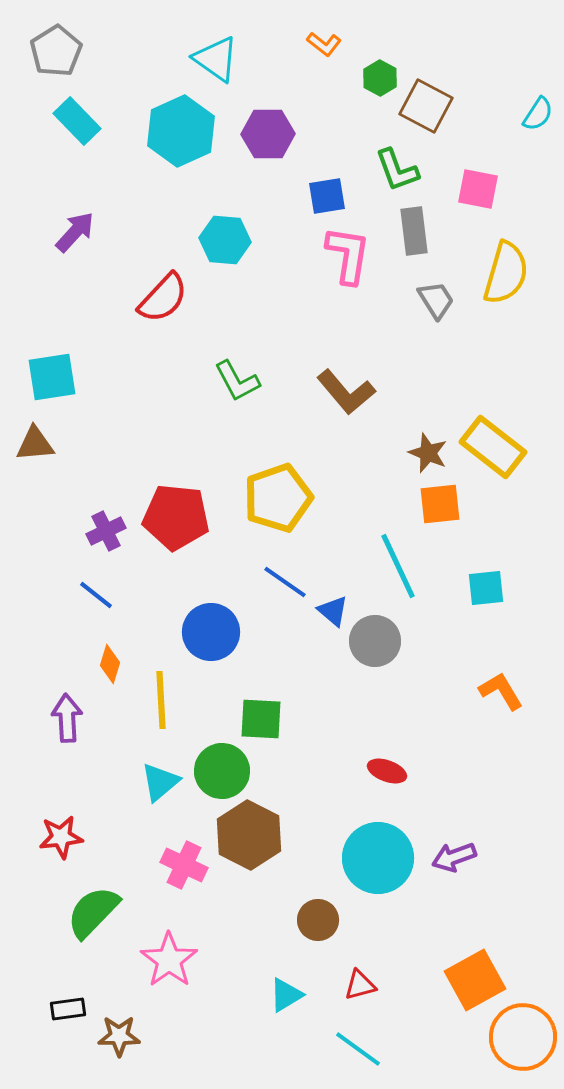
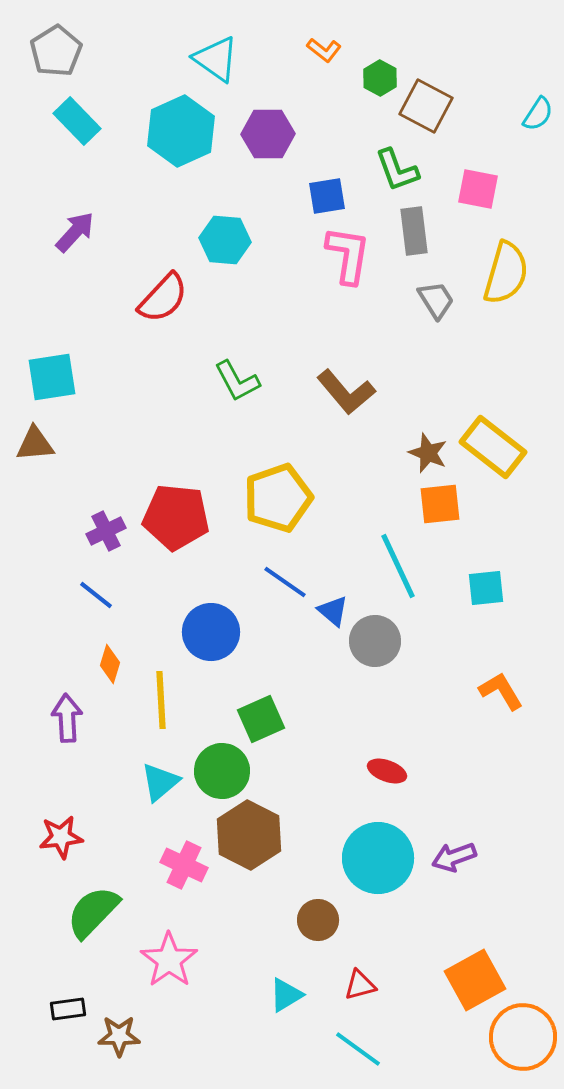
orange L-shape at (324, 44): moved 6 px down
green square at (261, 719): rotated 27 degrees counterclockwise
